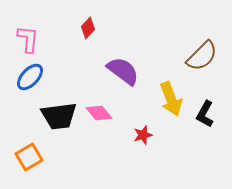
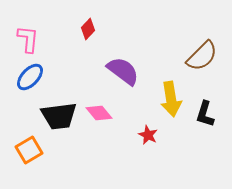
red diamond: moved 1 px down
yellow arrow: rotated 12 degrees clockwise
black L-shape: rotated 12 degrees counterclockwise
red star: moved 5 px right; rotated 30 degrees counterclockwise
orange square: moved 7 px up
